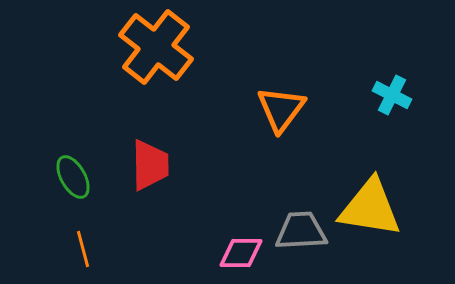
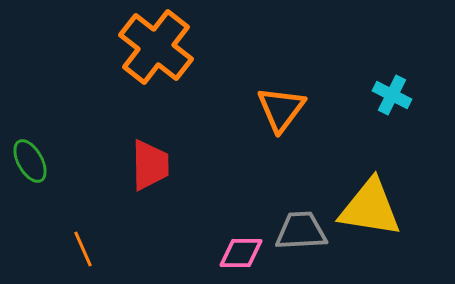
green ellipse: moved 43 px left, 16 px up
orange line: rotated 9 degrees counterclockwise
